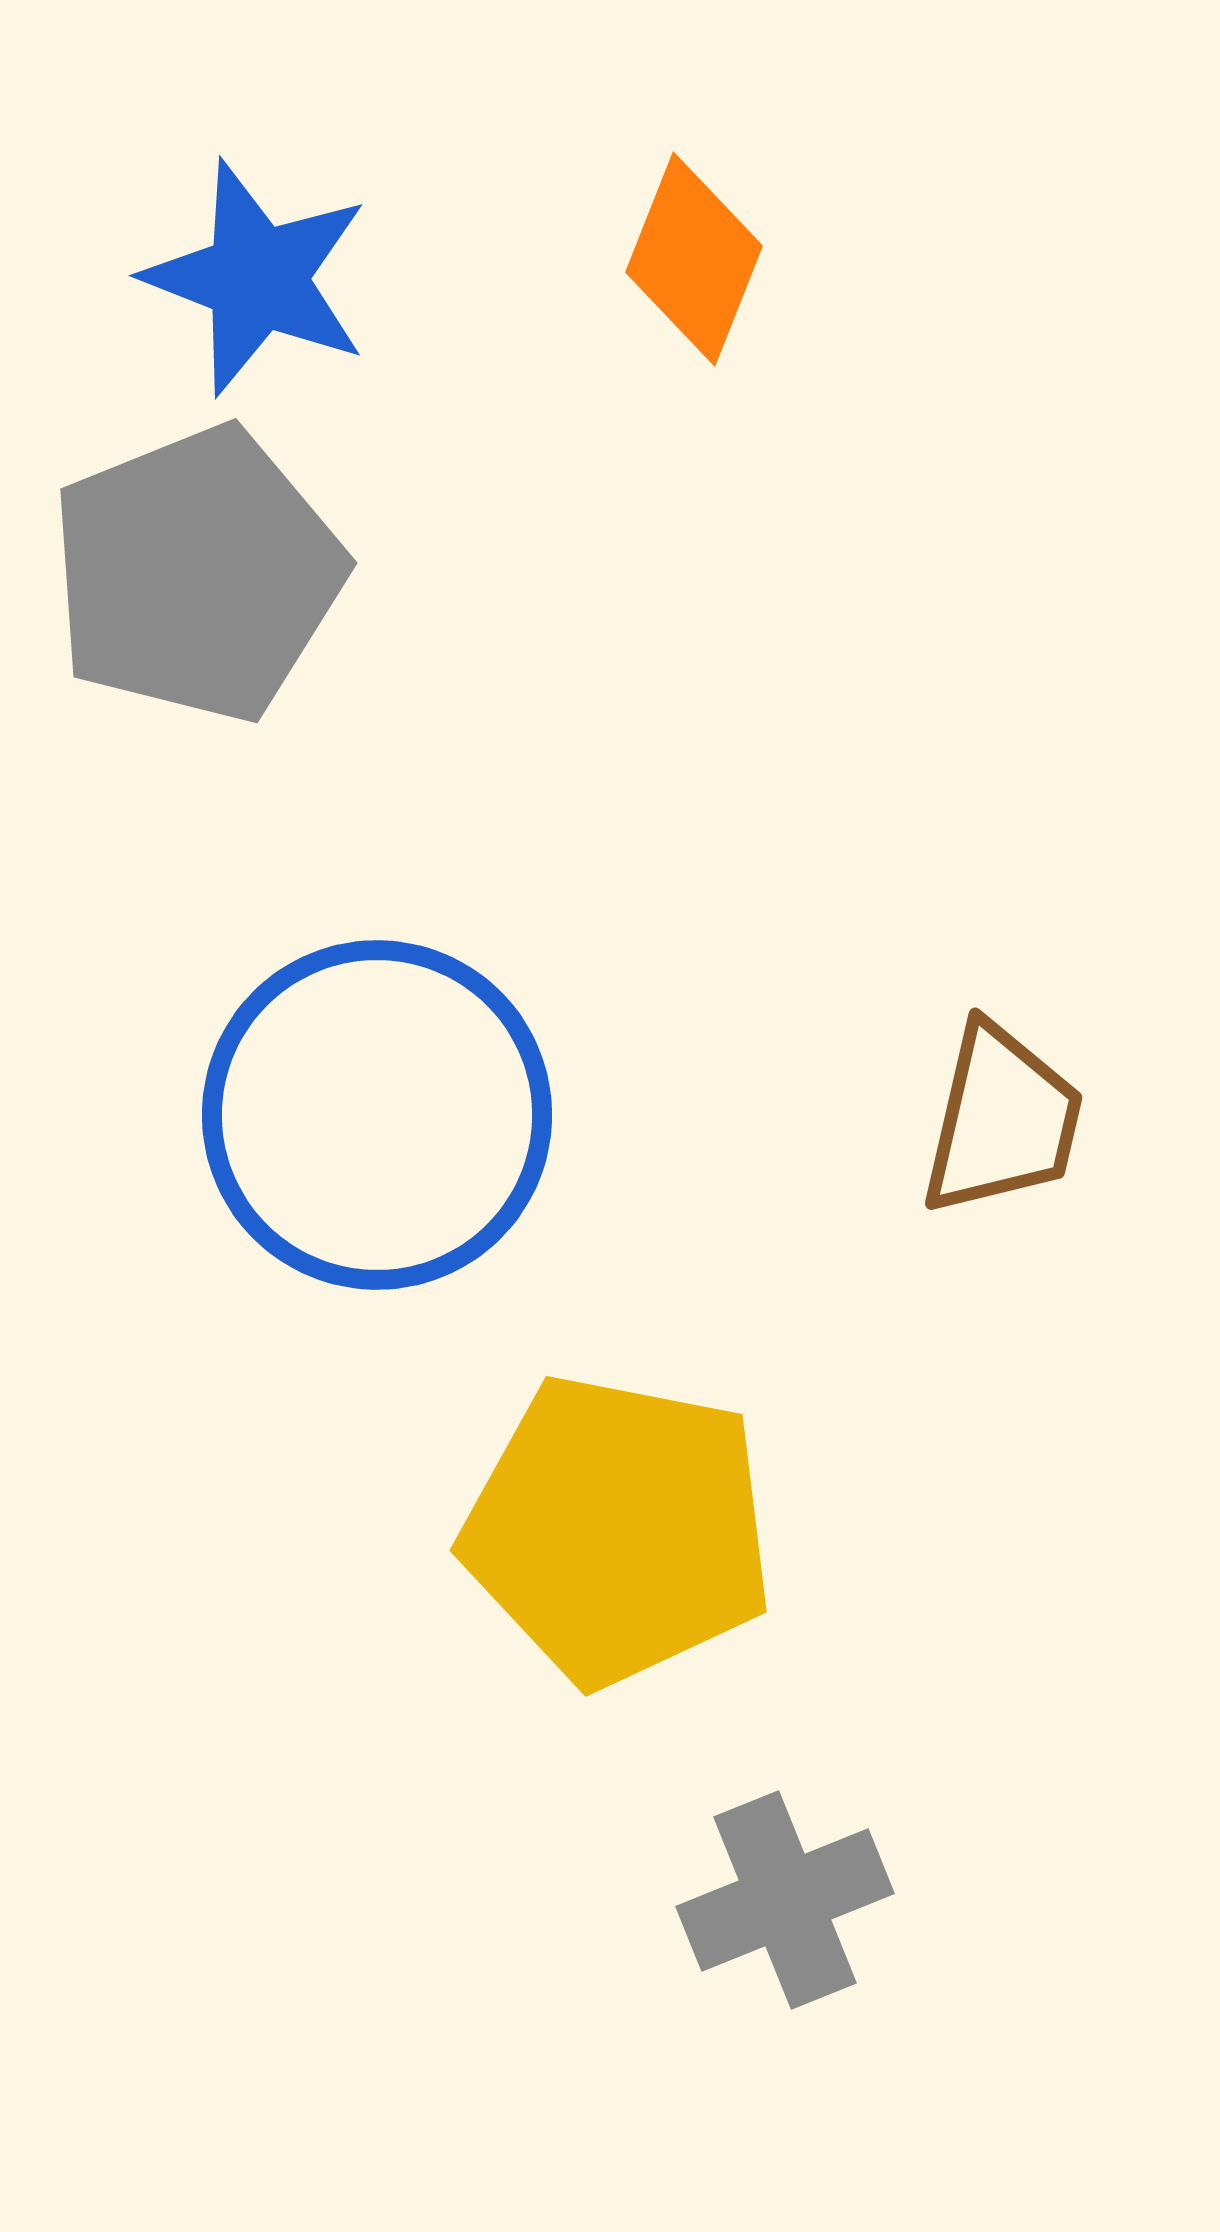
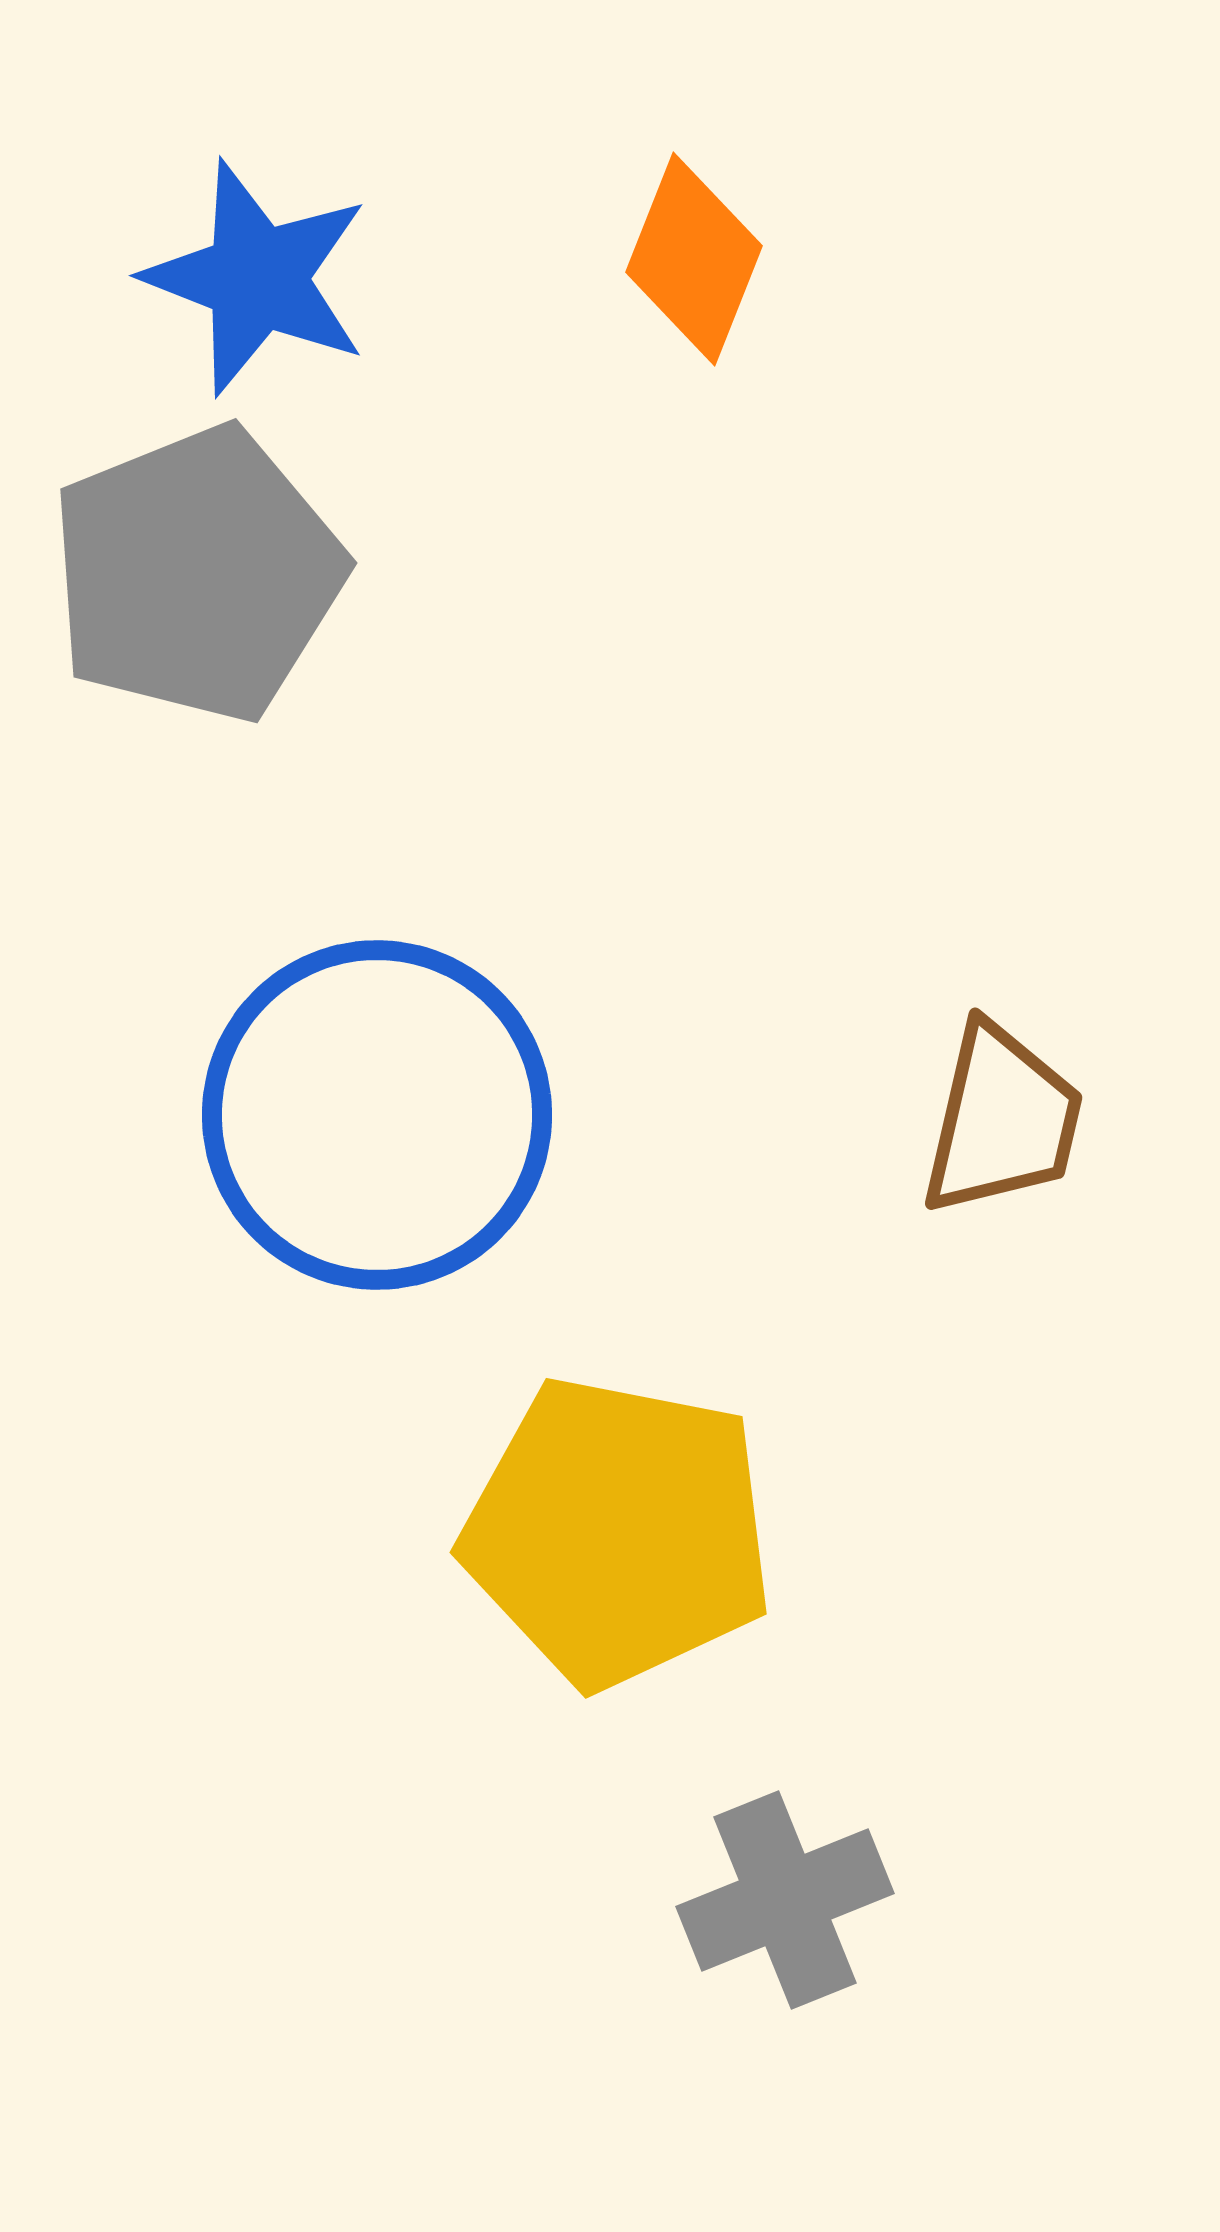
yellow pentagon: moved 2 px down
